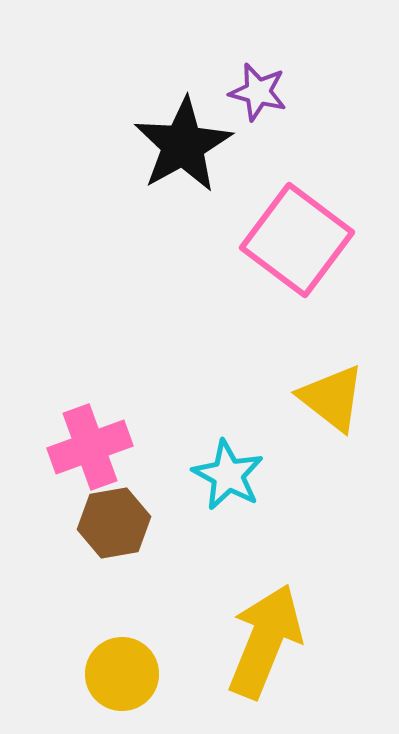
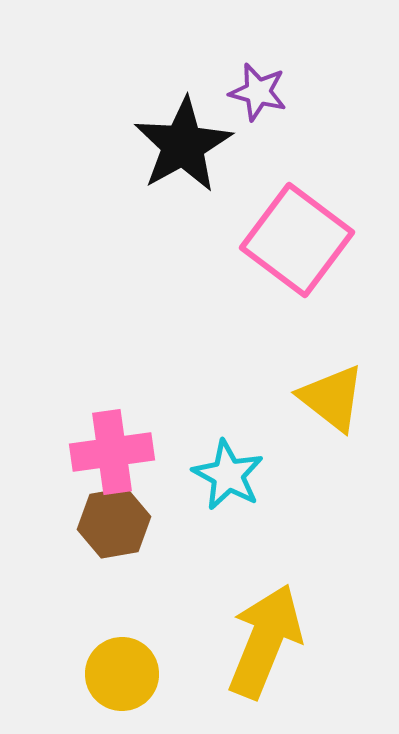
pink cross: moved 22 px right, 5 px down; rotated 12 degrees clockwise
